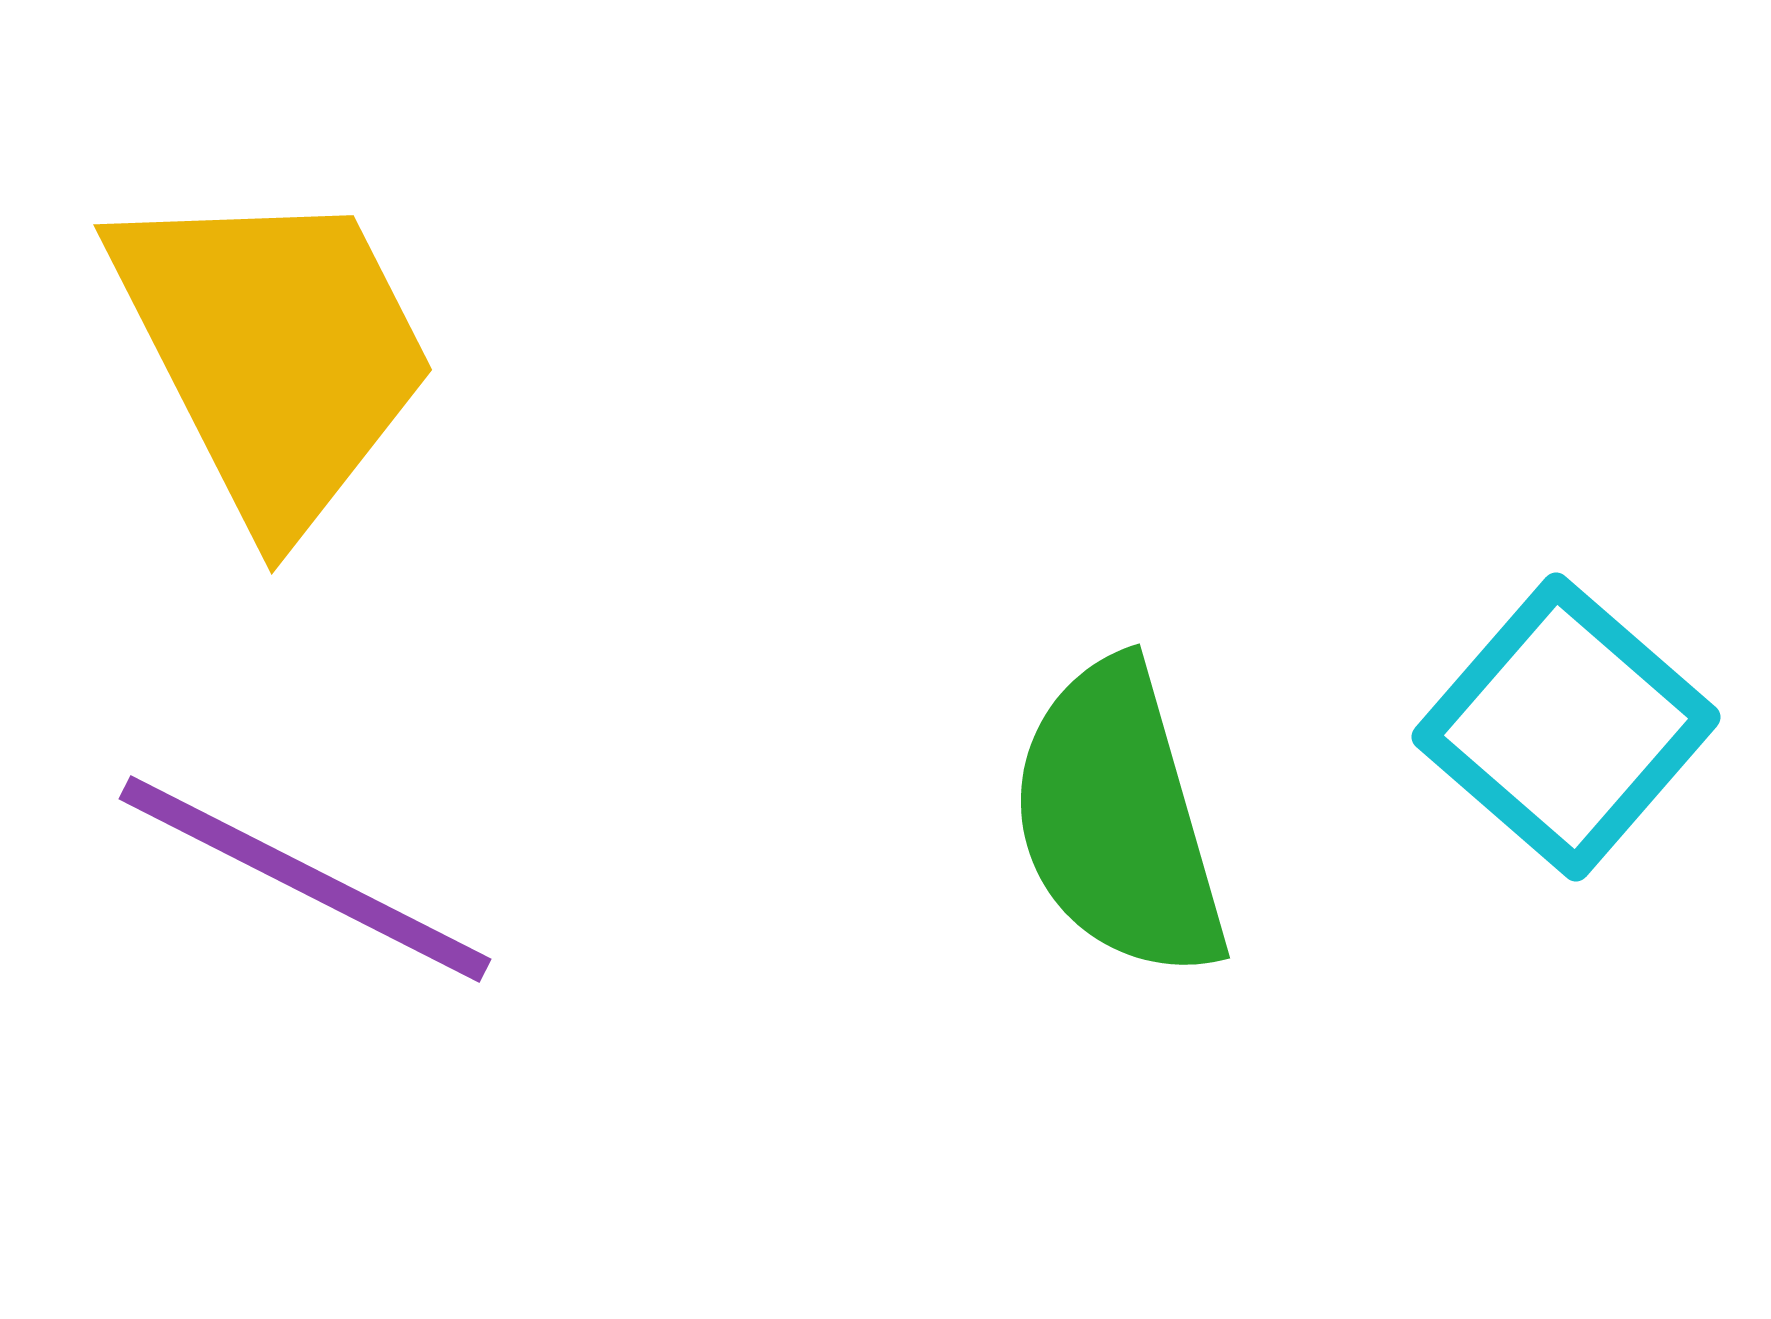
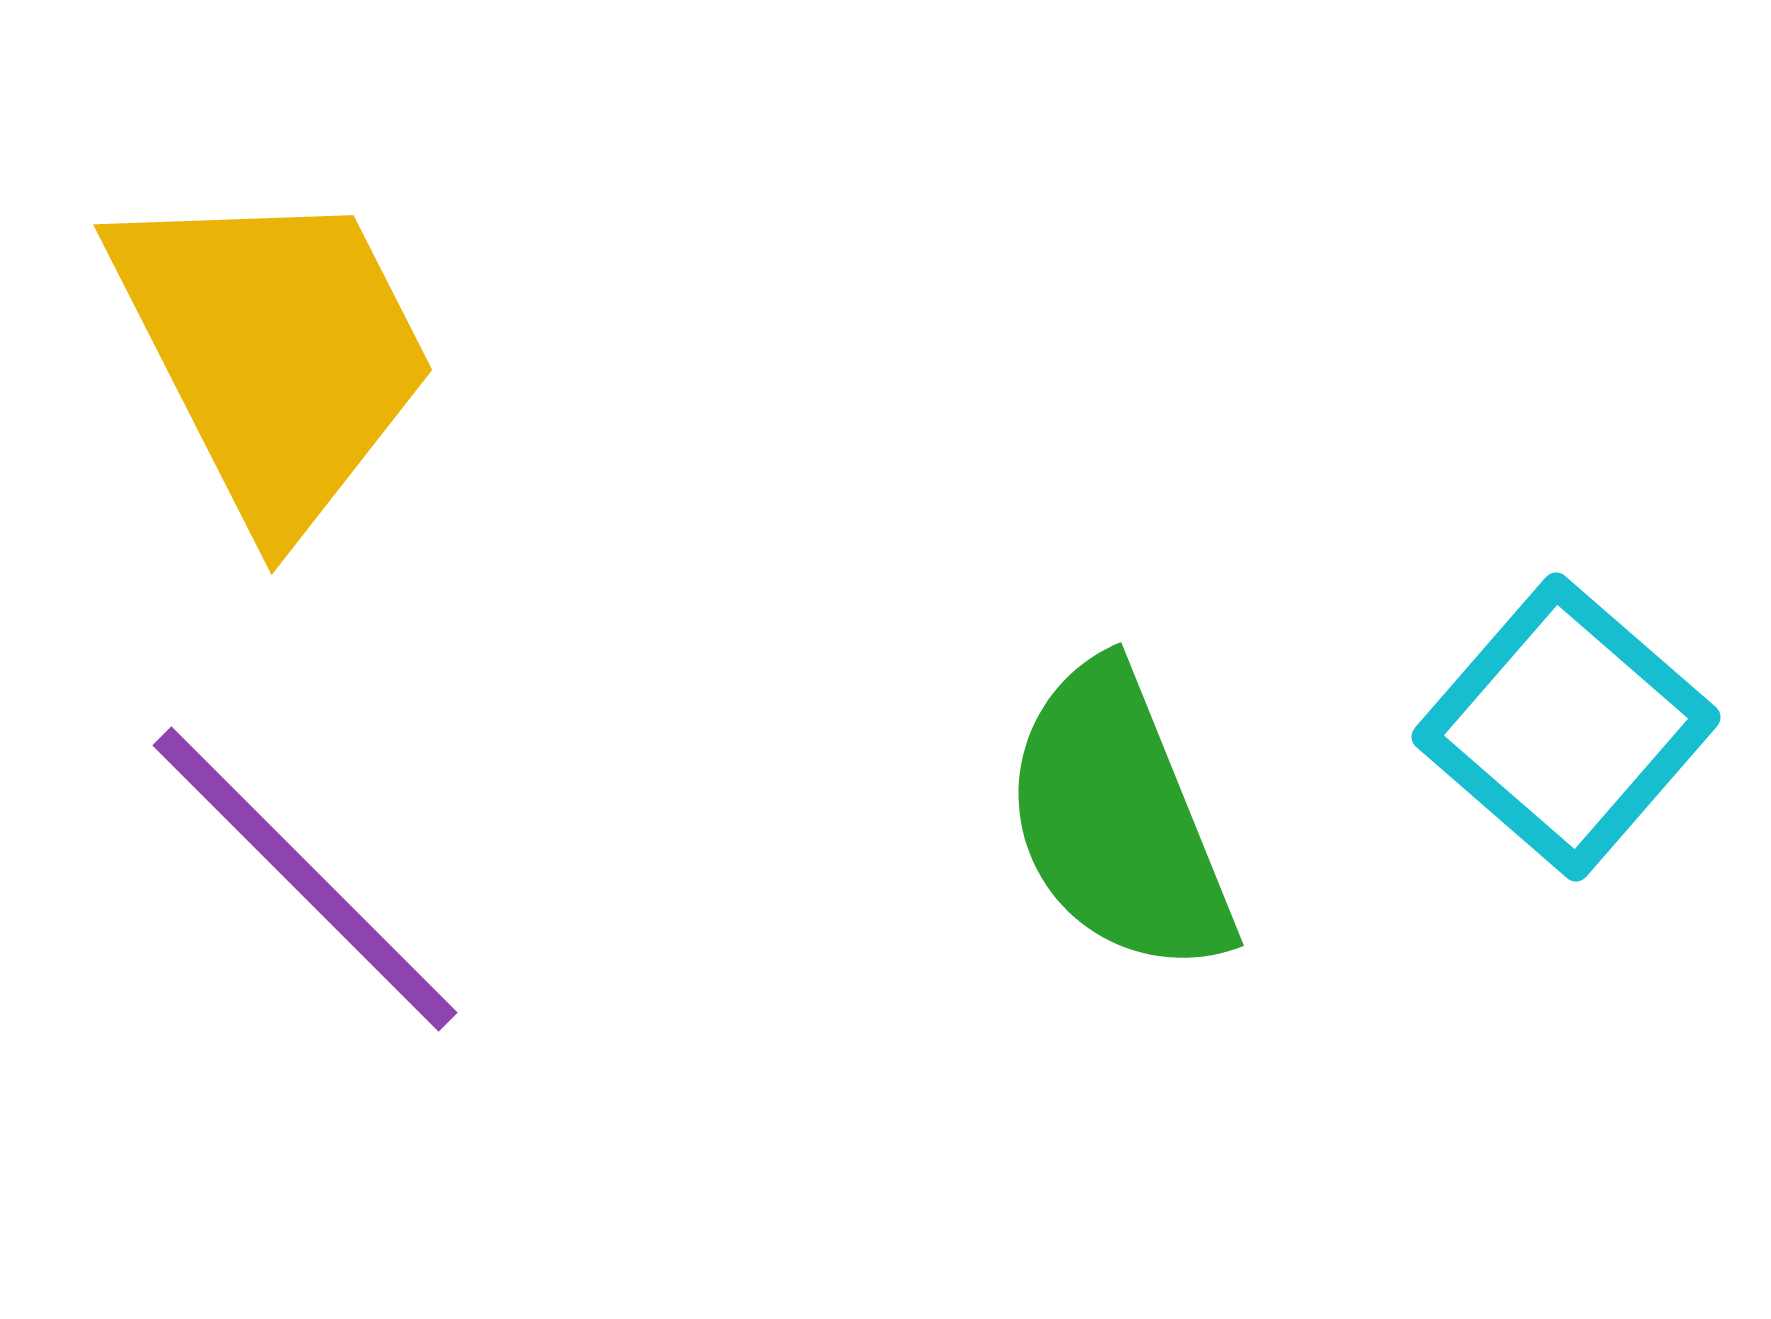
green semicircle: rotated 6 degrees counterclockwise
purple line: rotated 18 degrees clockwise
